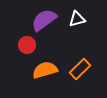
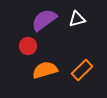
red circle: moved 1 px right, 1 px down
orange rectangle: moved 2 px right, 1 px down
